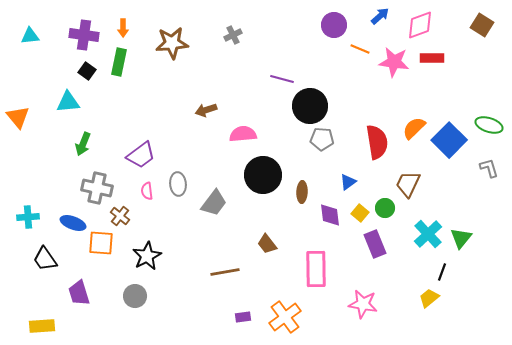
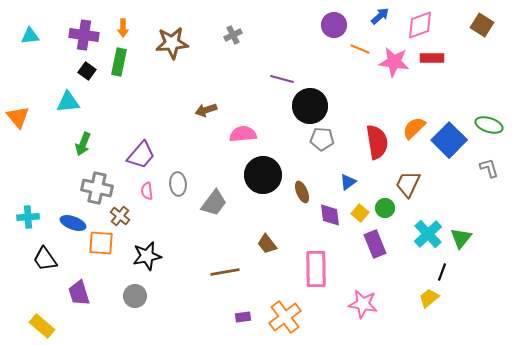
purple trapezoid at (141, 155): rotated 12 degrees counterclockwise
brown ellipse at (302, 192): rotated 25 degrees counterclockwise
black star at (147, 256): rotated 16 degrees clockwise
yellow rectangle at (42, 326): rotated 45 degrees clockwise
